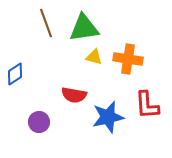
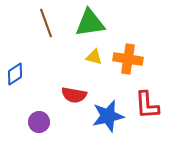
green triangle: moved 6 px right, 5 px up
blue star: moved 1 px up
